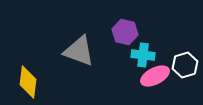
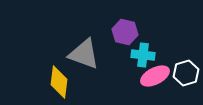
gray triangle: moved 5 px right, 3 px down
white hexagon: moved 1 px right, 8 px down
yellow diamond: moved 31 px right
